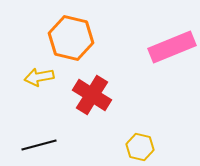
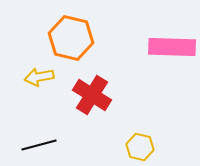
pink rectangle: rotated 24 degrees clockwise
